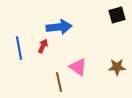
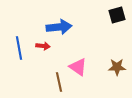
red arrow: rotated 72 degrees clockwise
